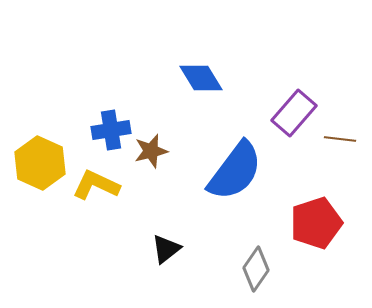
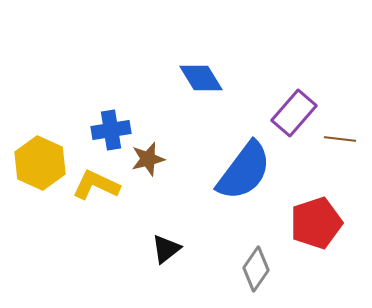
brown star: moved 3 px left, 8 px down
blue semicircle: moved 9 px right
